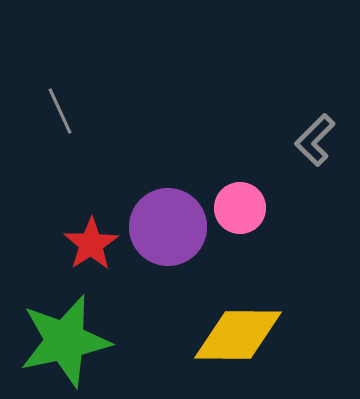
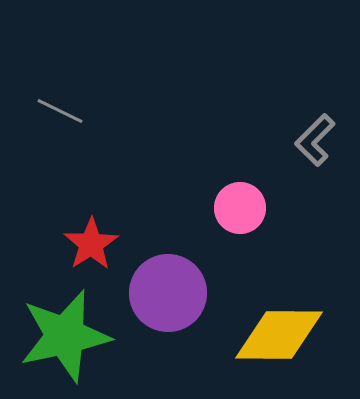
gray line: rotated 39 degrees counterclockwise
purple circle: moved 66 px down
yellow diamond: moved 41 px right
green star: moved 5 px up
